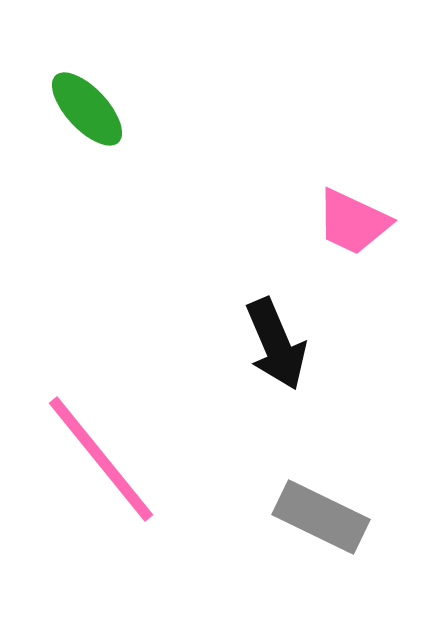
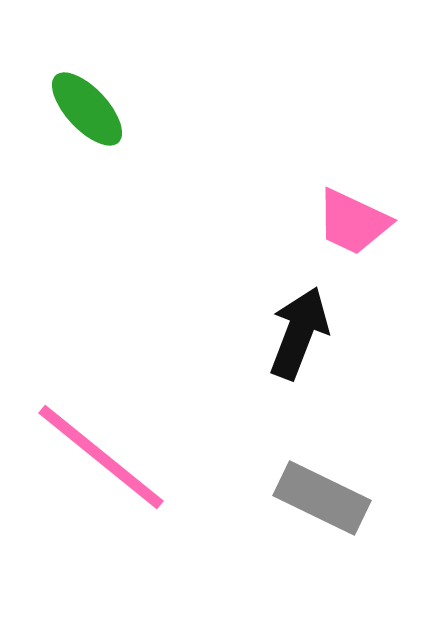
black arrow: moved 23 px right, 11 px up; rotated 136 degrees counterclockwise
pink line: moved 2 px up; rotated 12 degrees counterclockwise
gray rectangle: moved 1 px right, 19 px up
